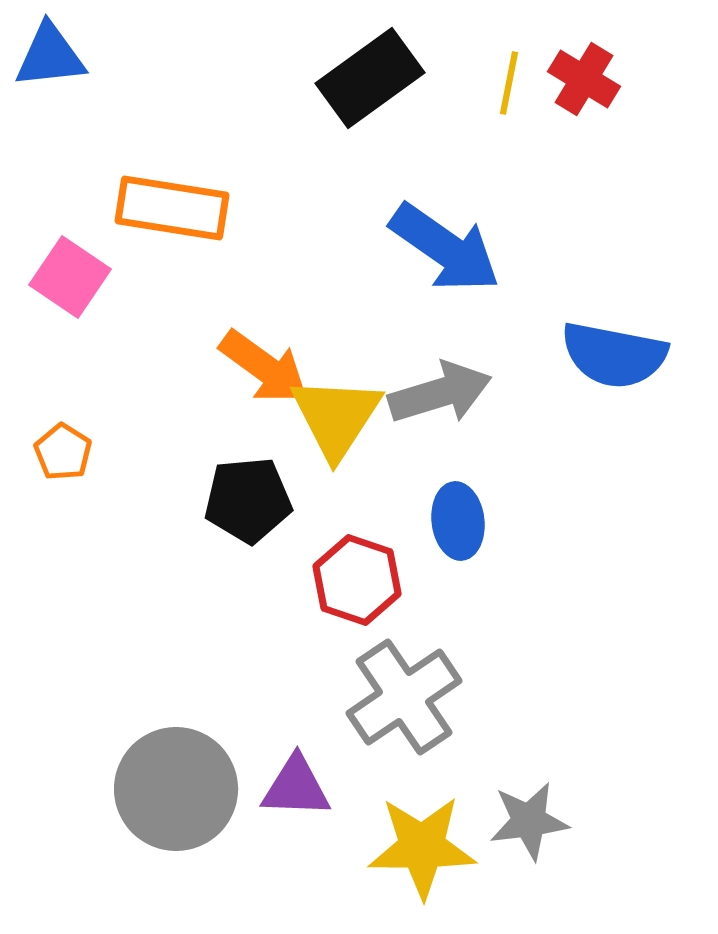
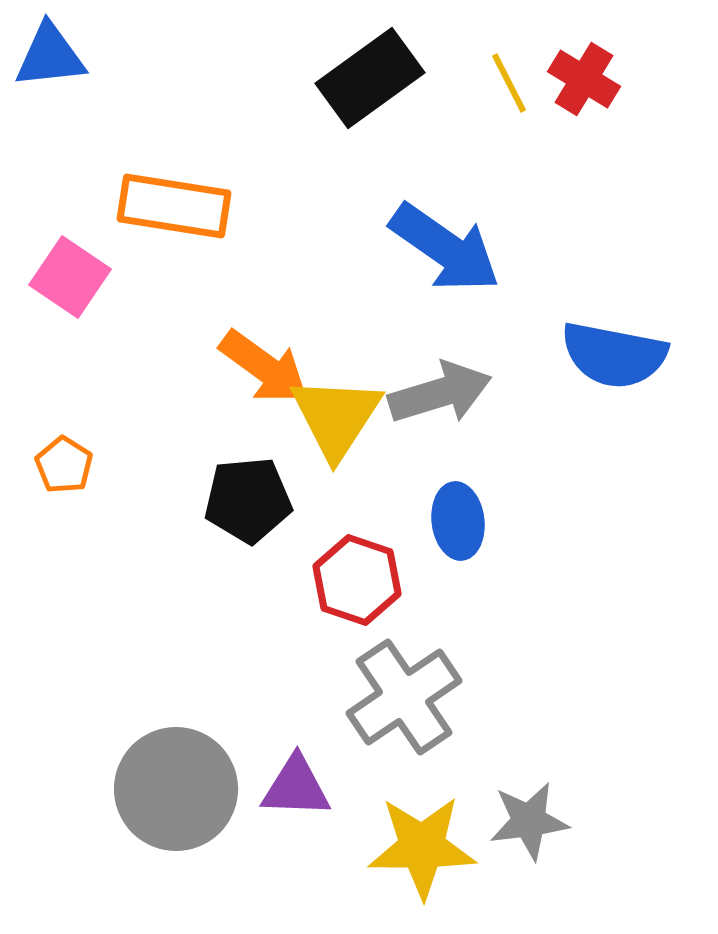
yellow line: rotated 38 degrees counterclockwise
orange rectangle: moved 2 px right, 2 px up
orange pentagon: moved 1 px right, 13 px down
